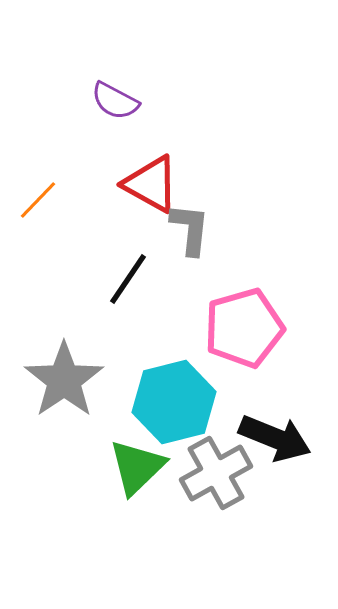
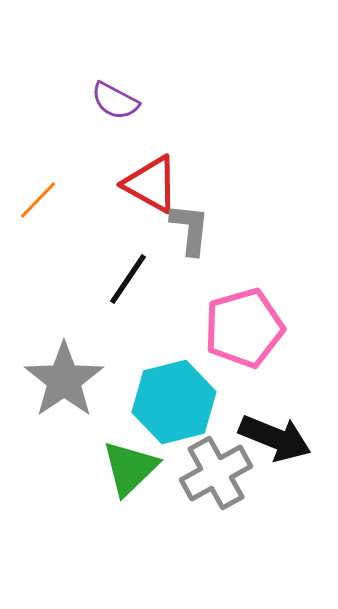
green triangle: moved 7 px left, 1 px down
